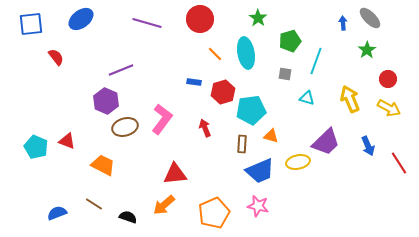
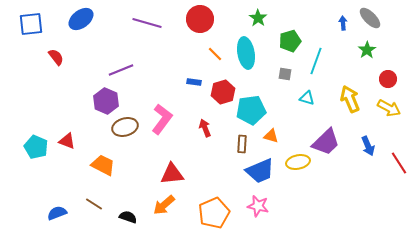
red triangle at (175, 174): moved 3 px left
